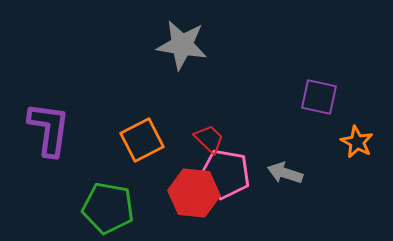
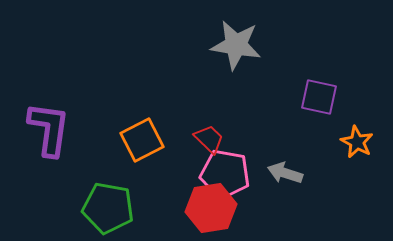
gray star: moved 54 px right
red hexagon: moved 17 px right, 15 px down; rotated 15 degrees counterclockwise
